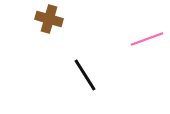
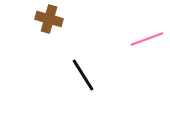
black line: moved 2 px left
